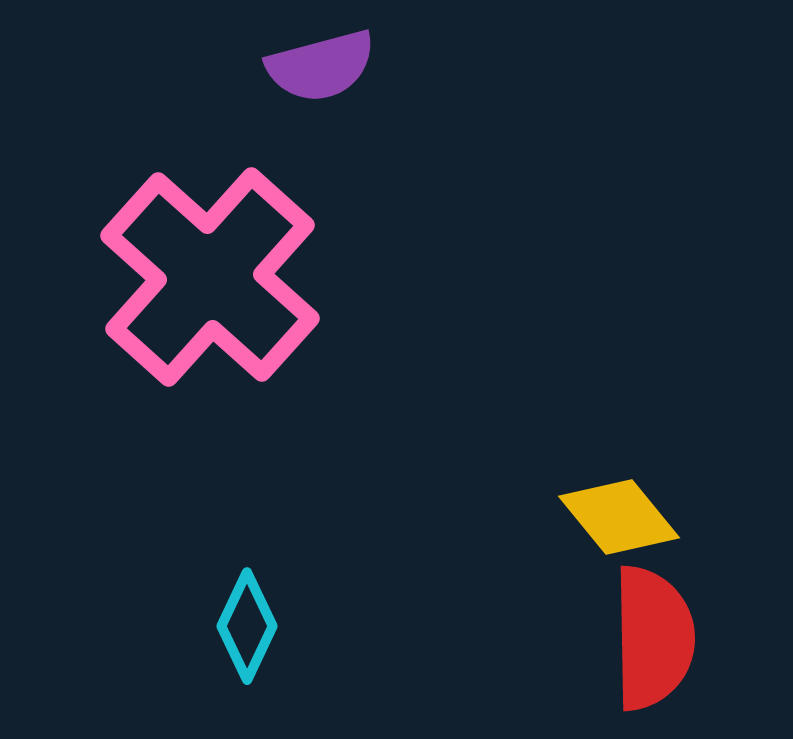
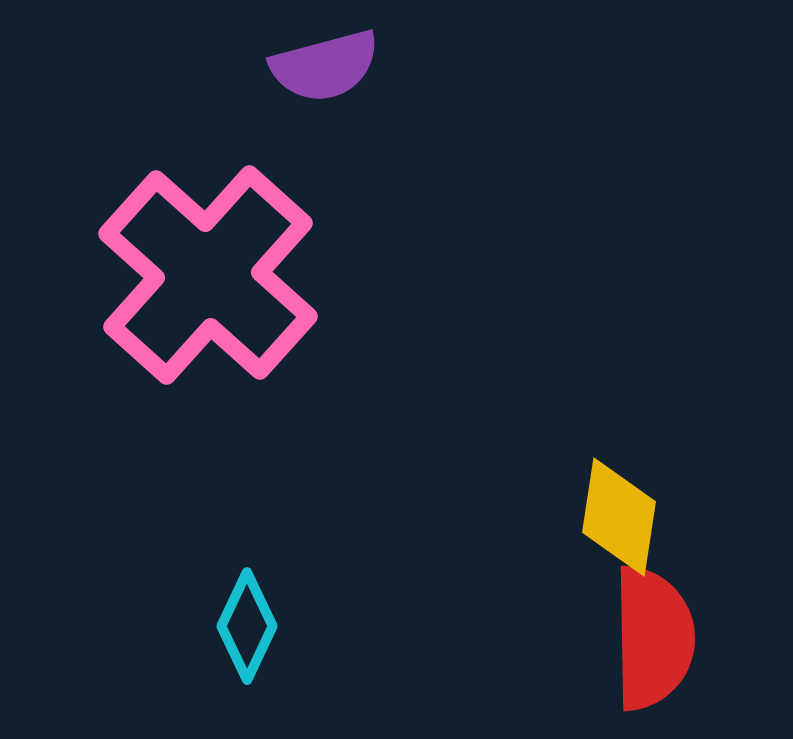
purple semicircle: moved 4 px right
pink cross: moved 2 px left, 2 px up
yellow diamond: rotated 48 degrees clockwise
